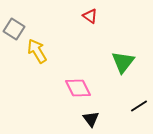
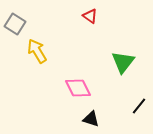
gray square: moved 1 px right, 5 px up
black line: rotated 18 degrees counterclockwise
black triangle: rotated 36 degrees counterclockwise
